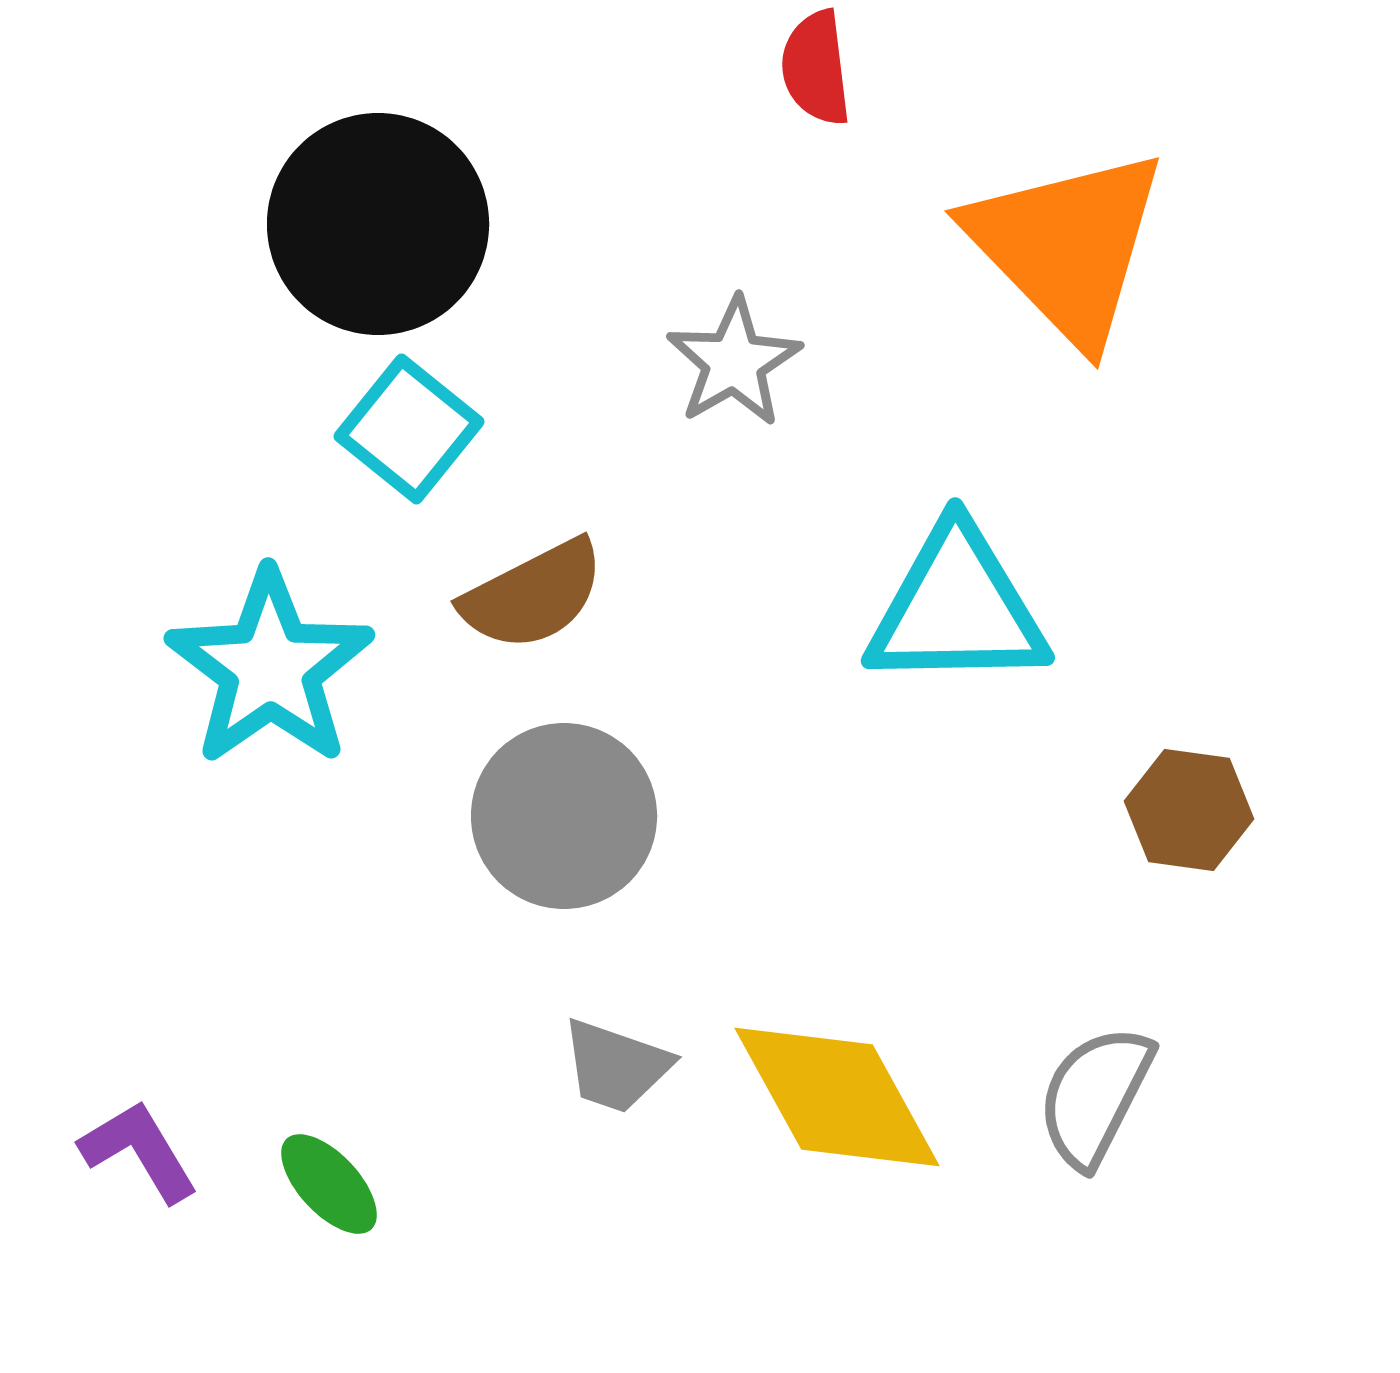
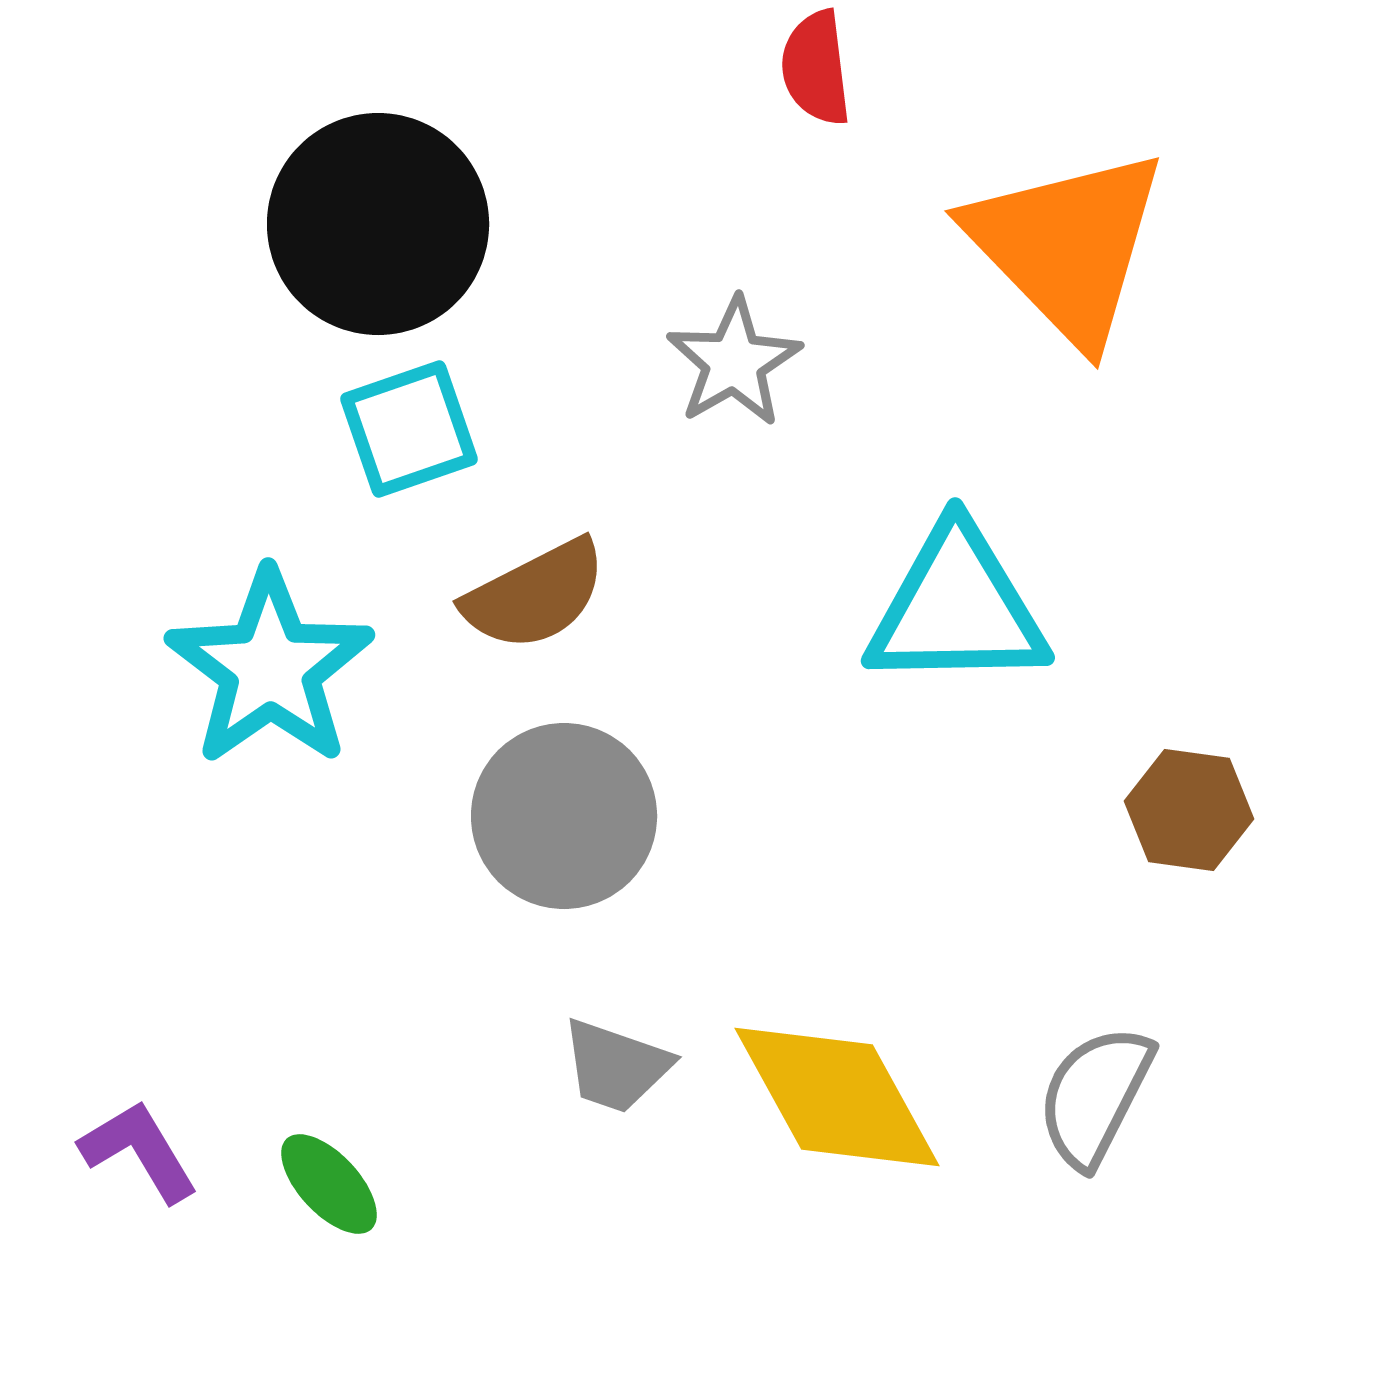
cyan square: rotated 32 degrees clockwise
brown semicircle: moved 2 px right
